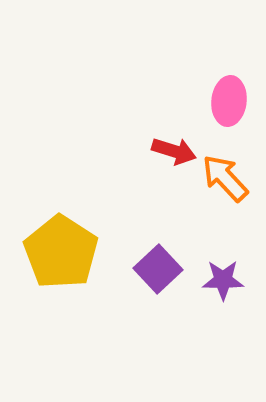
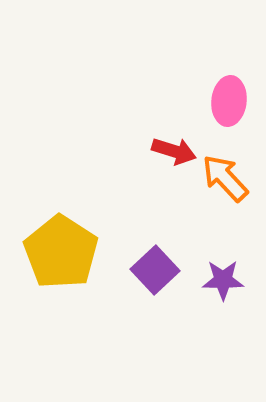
purple square: moved 3 px left, 1 px down
